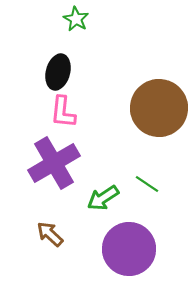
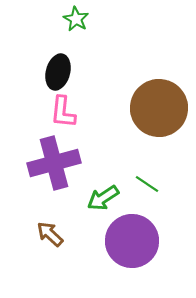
purple cross: rotated 15 degrees clockwise
purple circle: moved 3 px right, 8 px up
